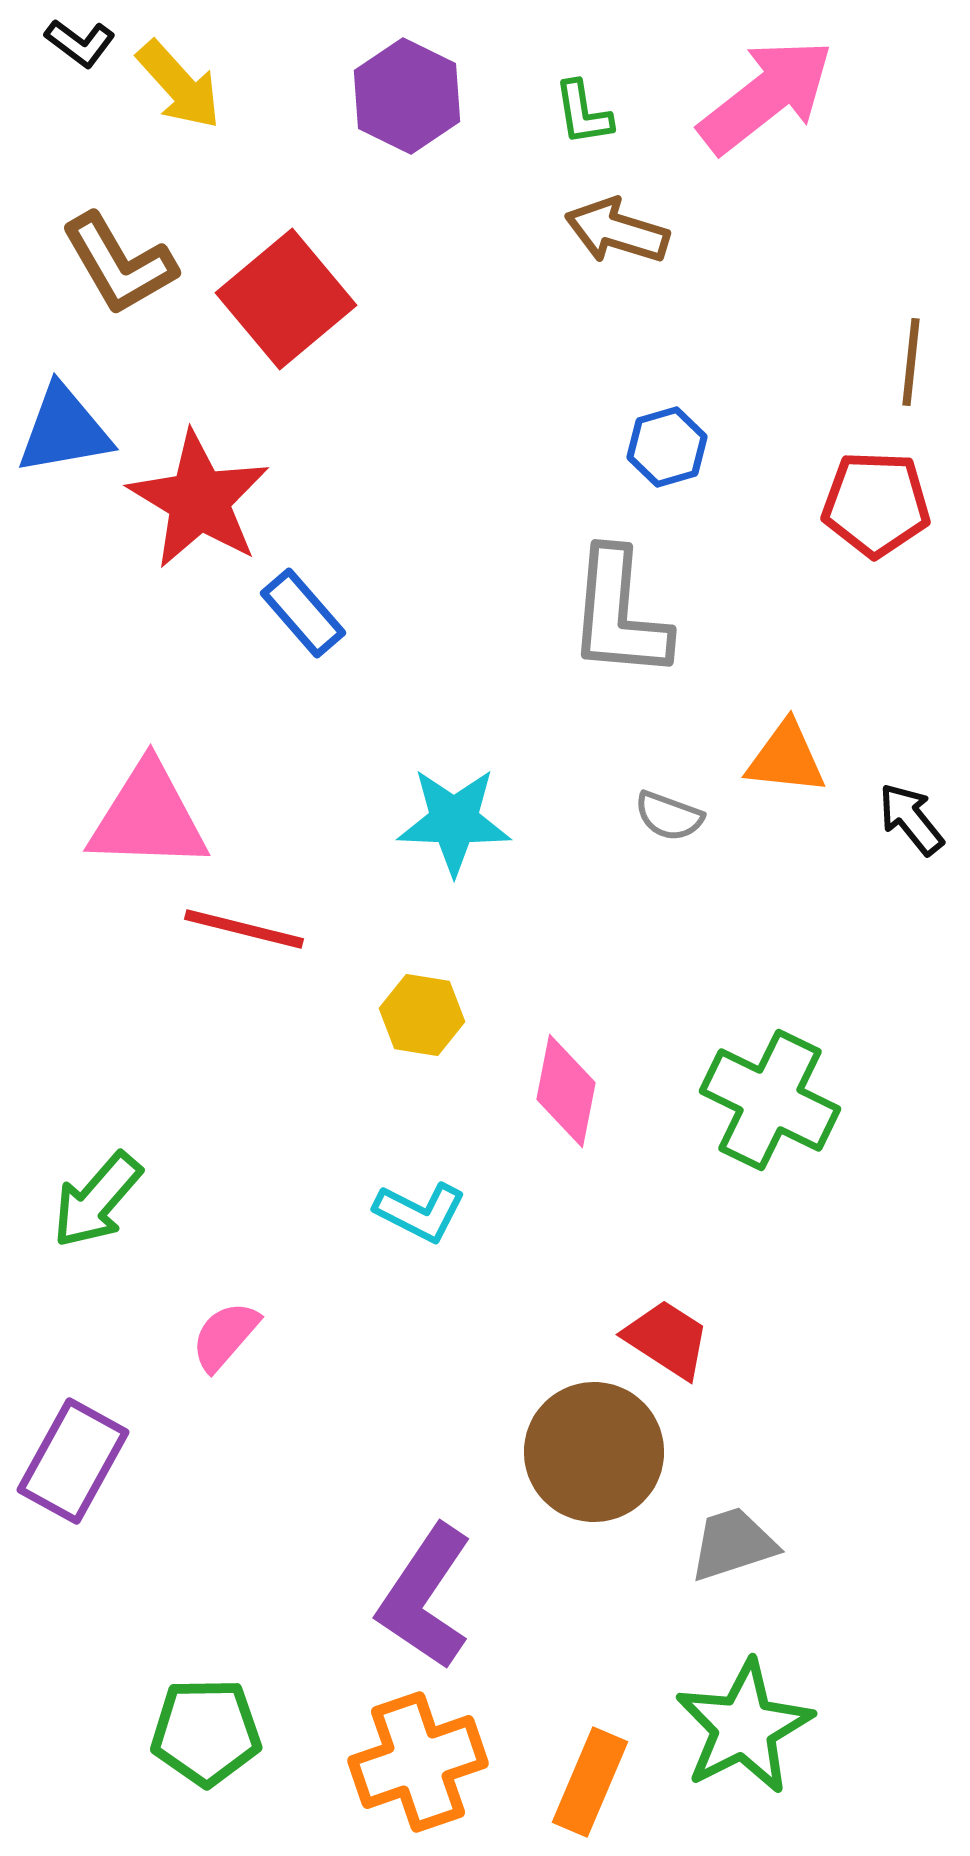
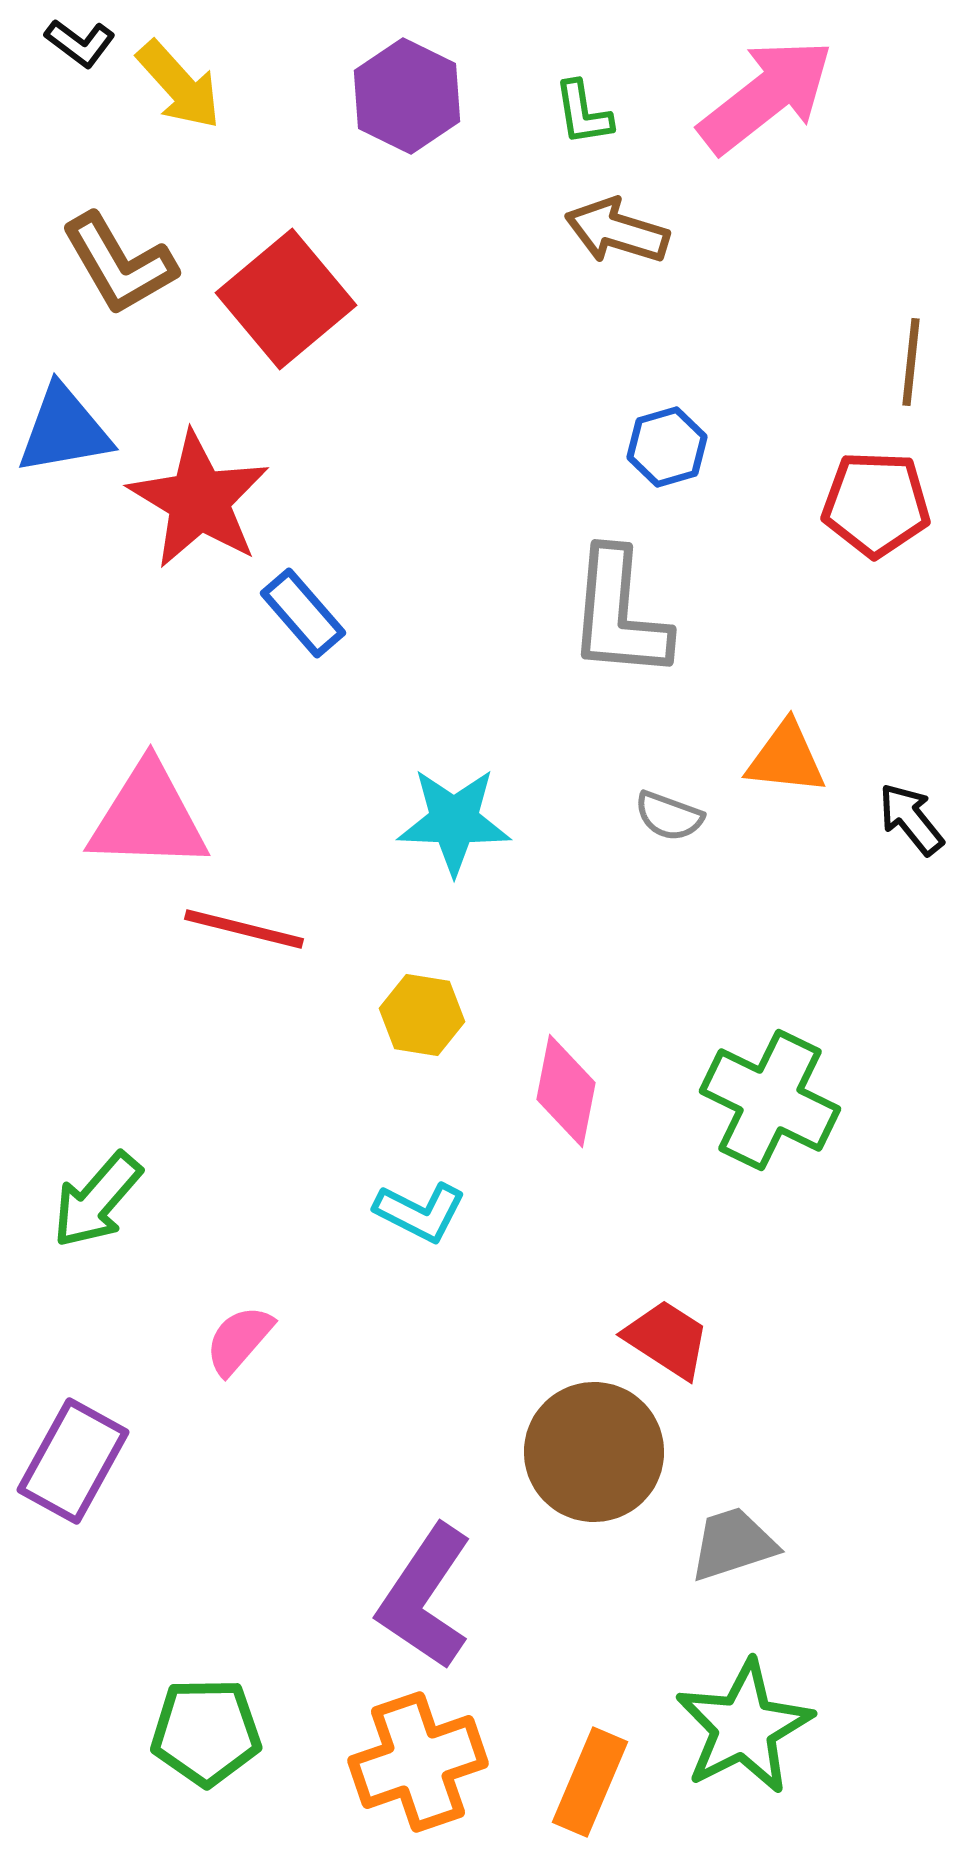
pink semicircle: moved 14 px right, 4 px down
